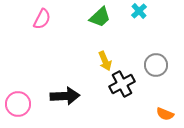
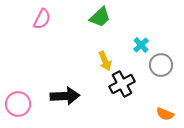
cyan cross: moved 2 px right, 34 px down
gray circle: moved 5 px right
